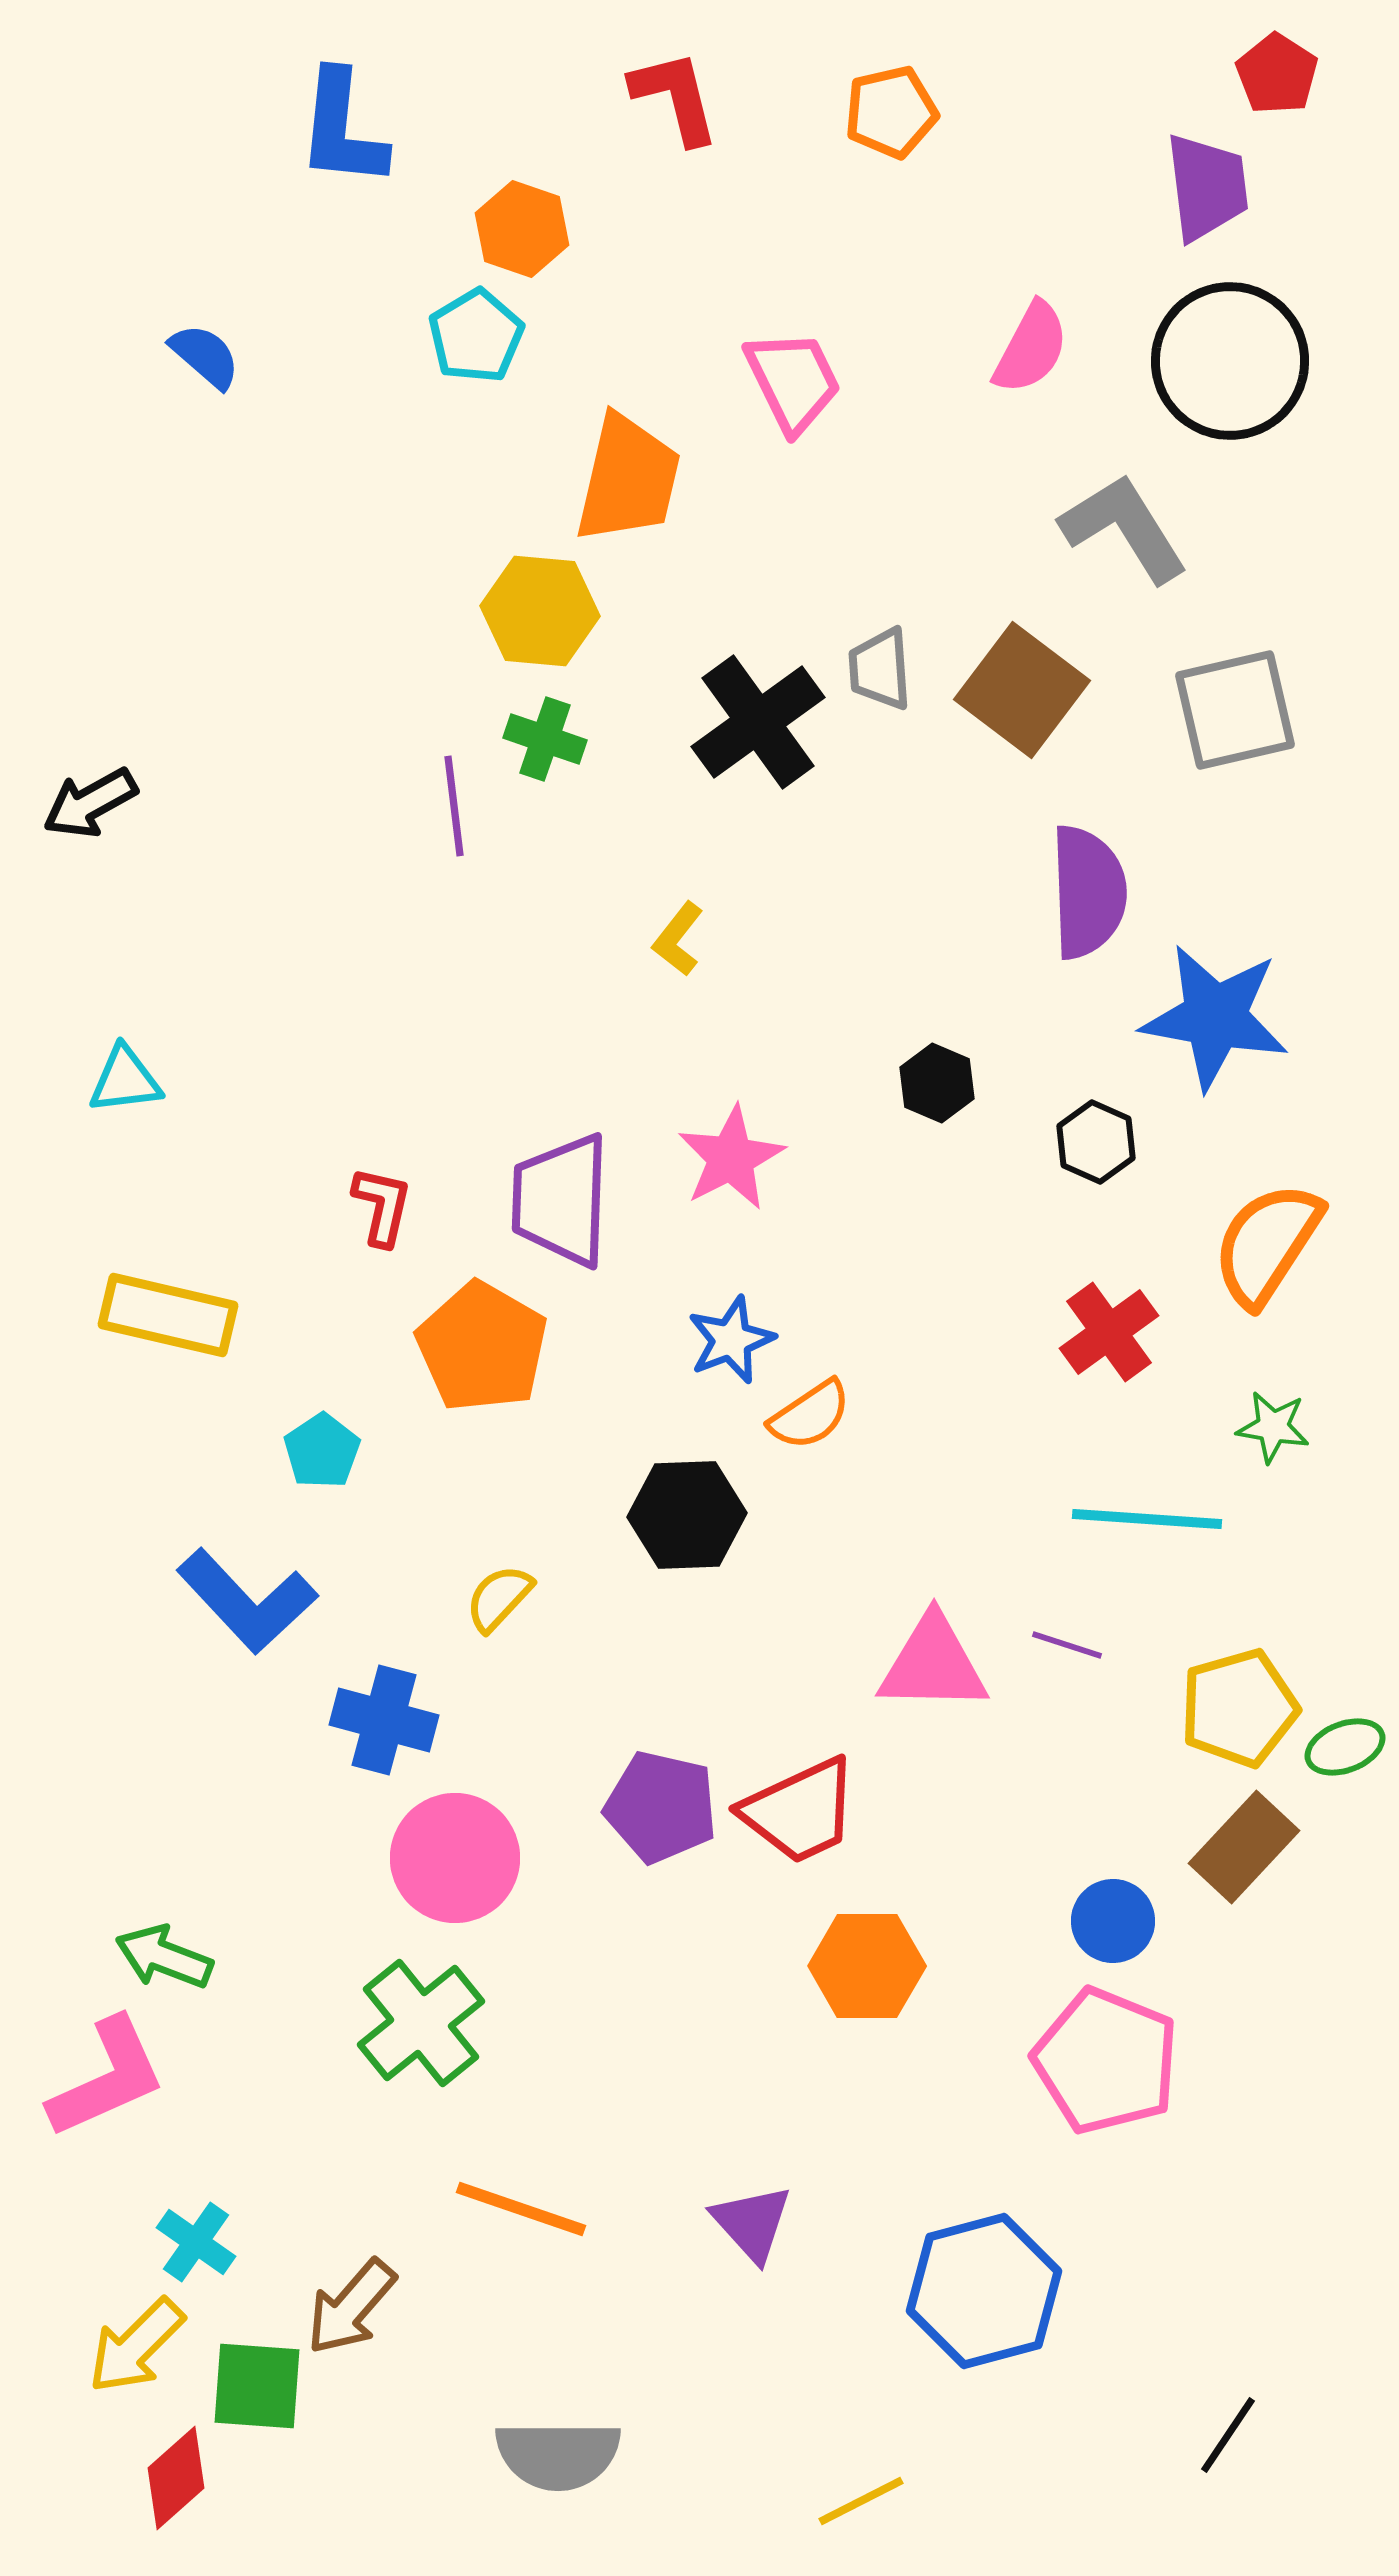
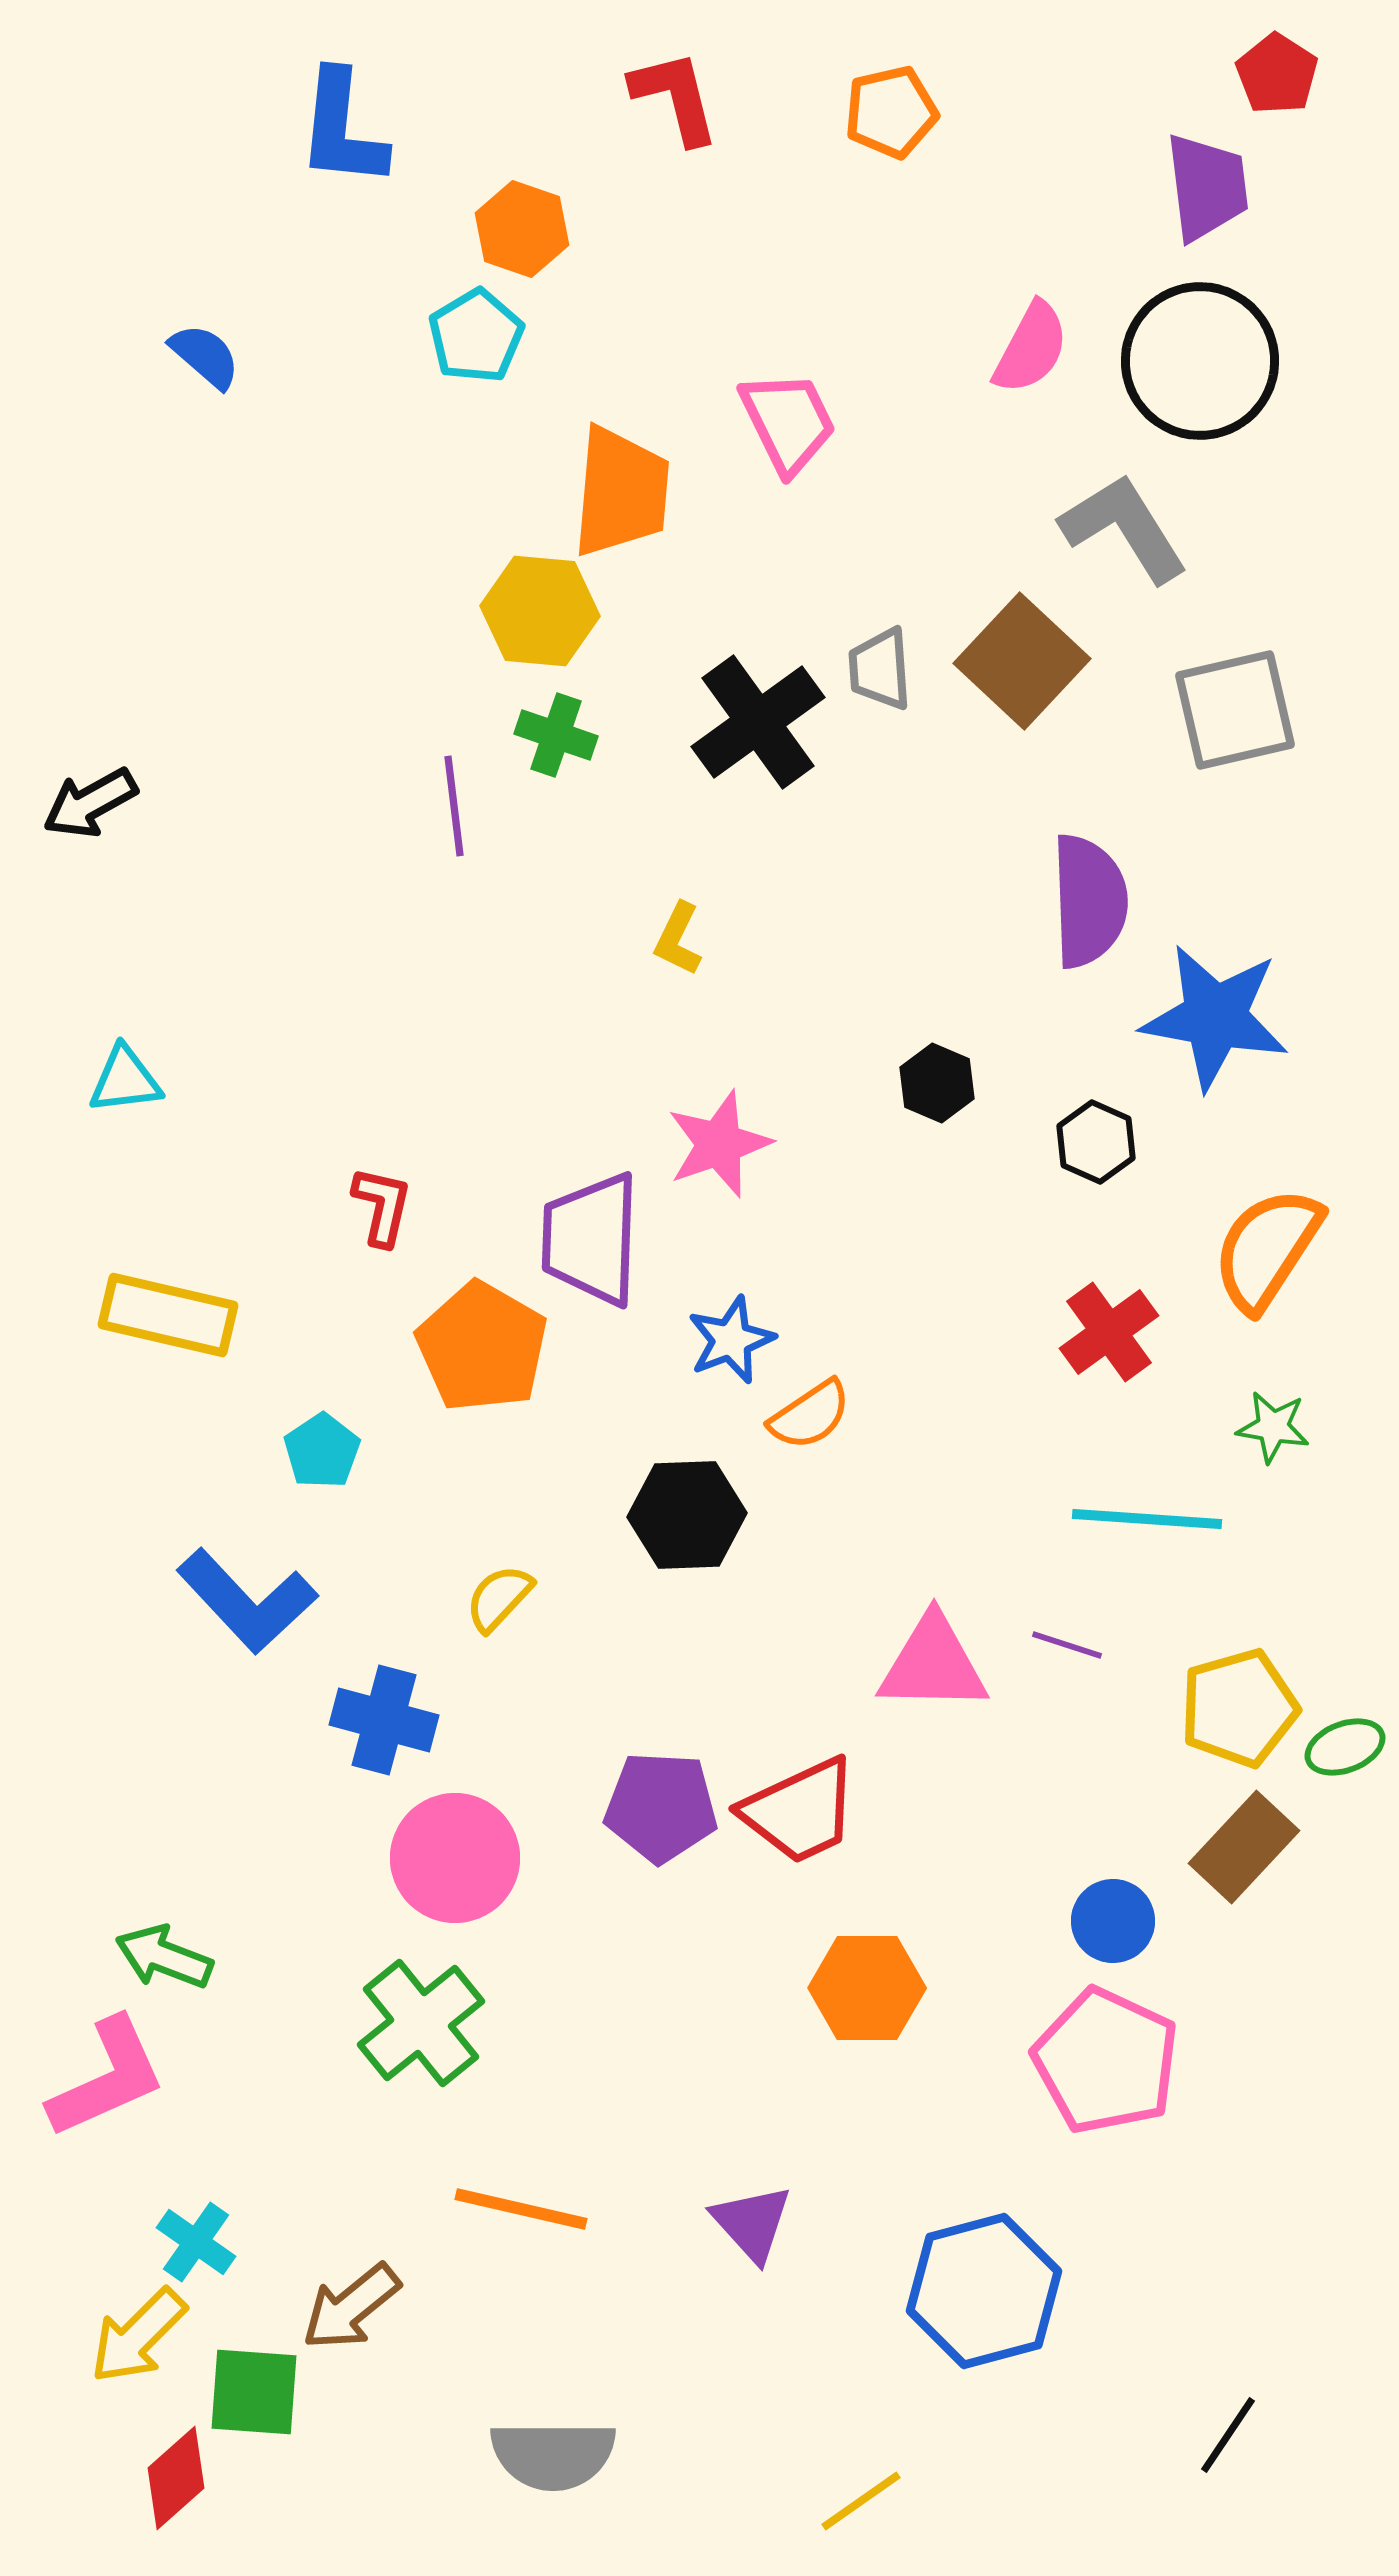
black circle at (1230, 361): moved 30 px left
pink trapezoid at (793, 381): moved 5 px left, 41 px down
orange trapezoid at (628, 479): moved 7 px left, 13 px down; rotated 8 degrees counterclockwise
brown square at (1022, 690): moved 29 px up; rotated 6 degrees clockwise
green cross at (545, 739): moved 11 px right, 4 px up
purple semicircle at (1088, 892): moved 1 px right, 9 px down
yellow L-shape at (678, 939): rotated 12 degrees counterclockwise
pink star at (731, 1158): moved 12 px left, 14 px up; rotated 8 degrees clockwise
purple trapezoid at (561, 1200): moved 30 px right, 39 px down
orange semicircle at (1267, 1244): moved 5 px down
purple pentagon at (661, 1807): rotated 10 degrees counterclockwise
orange hexagon at (867, 1966): moved 22 px down
pink pentagon at (1106, 2061): rotated 3 degrees clockwise
orange line at (521, 2209): rotated 6 degrees counterclockwise
brown arrow at (351, 2307): rotated 10 degrees clockwise
yellow arrow at (136, 2346): moved 2 px right, 10 px up
green square at (257, 2386): moved 3 px left, 6 px down
gray semicircle at (558, 2455): moved 5 px left
yellow line at (861, 2501): rotated 8 degrees counterclockwise
